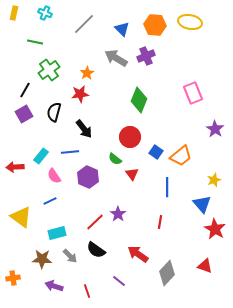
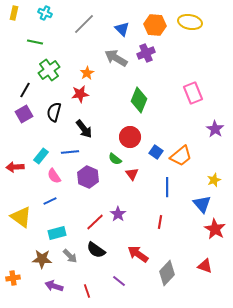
purple cross at (146, 56): moved 3 px up
